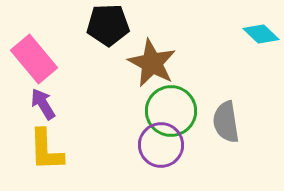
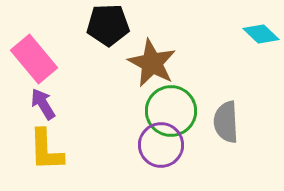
gray semicircle: rotated 6 degrees clockwise
